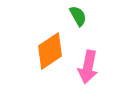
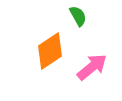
pink arrow: moved 4 px right; rotated 140 degrees counterclockwise
